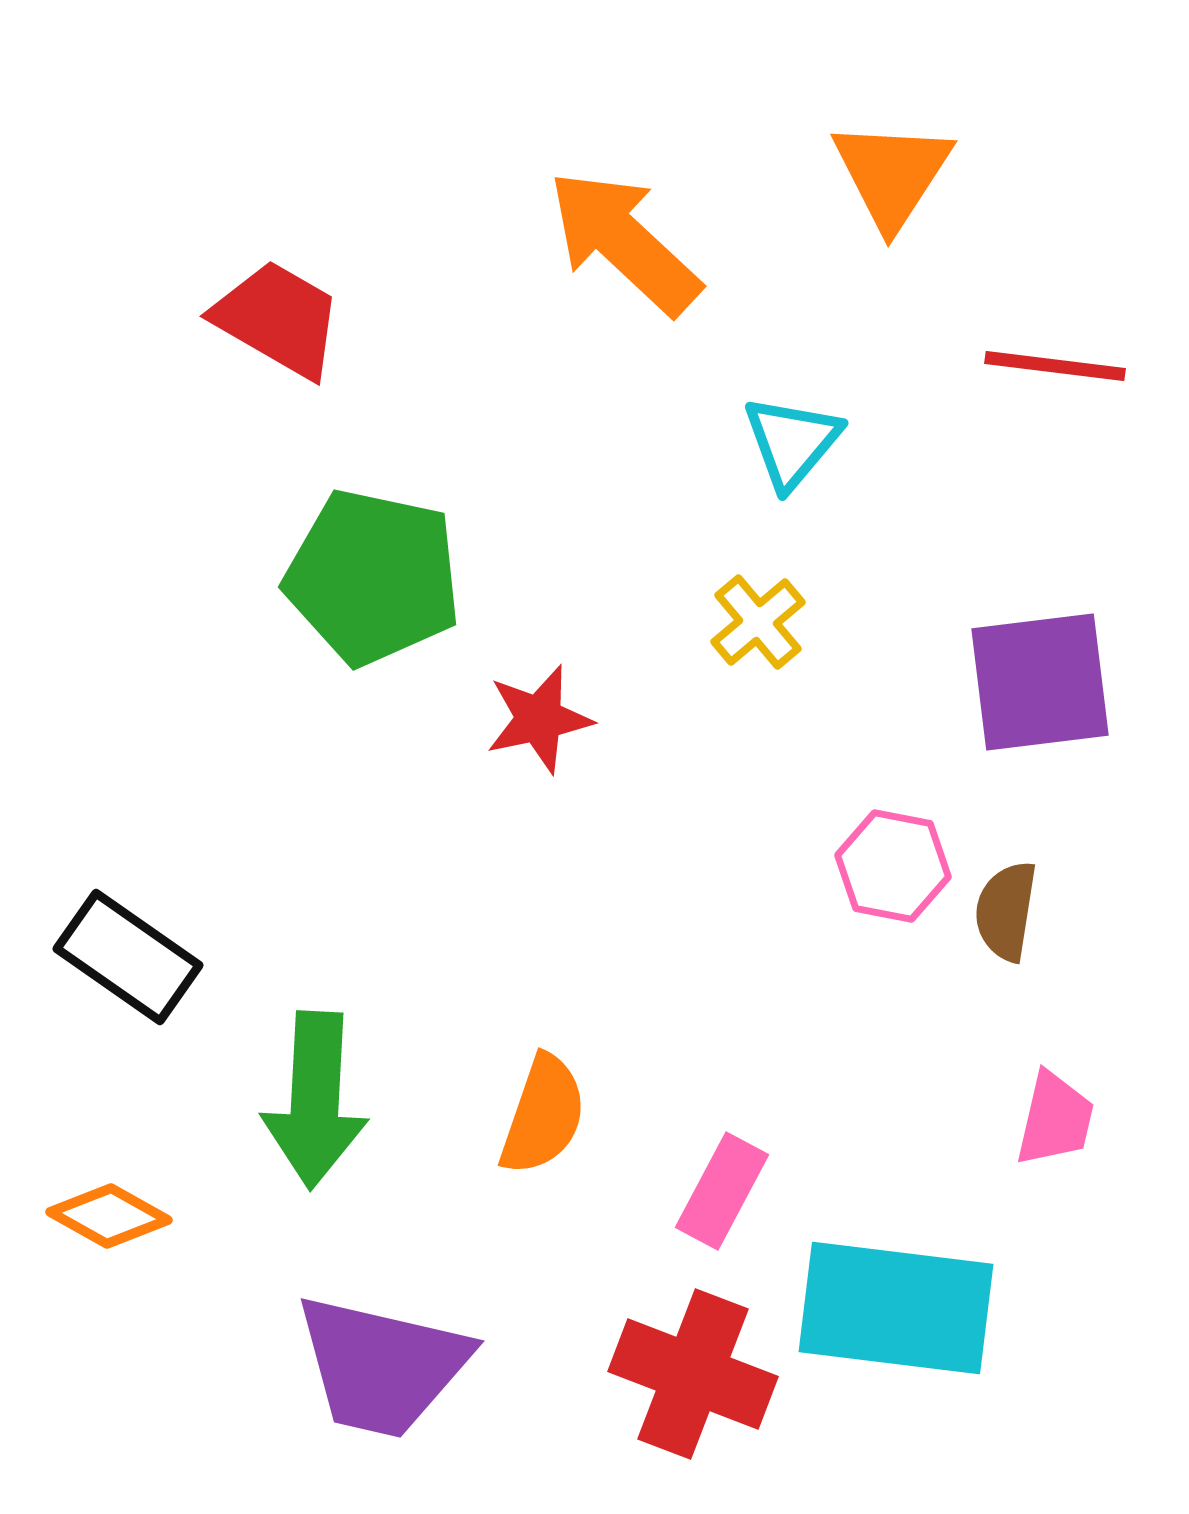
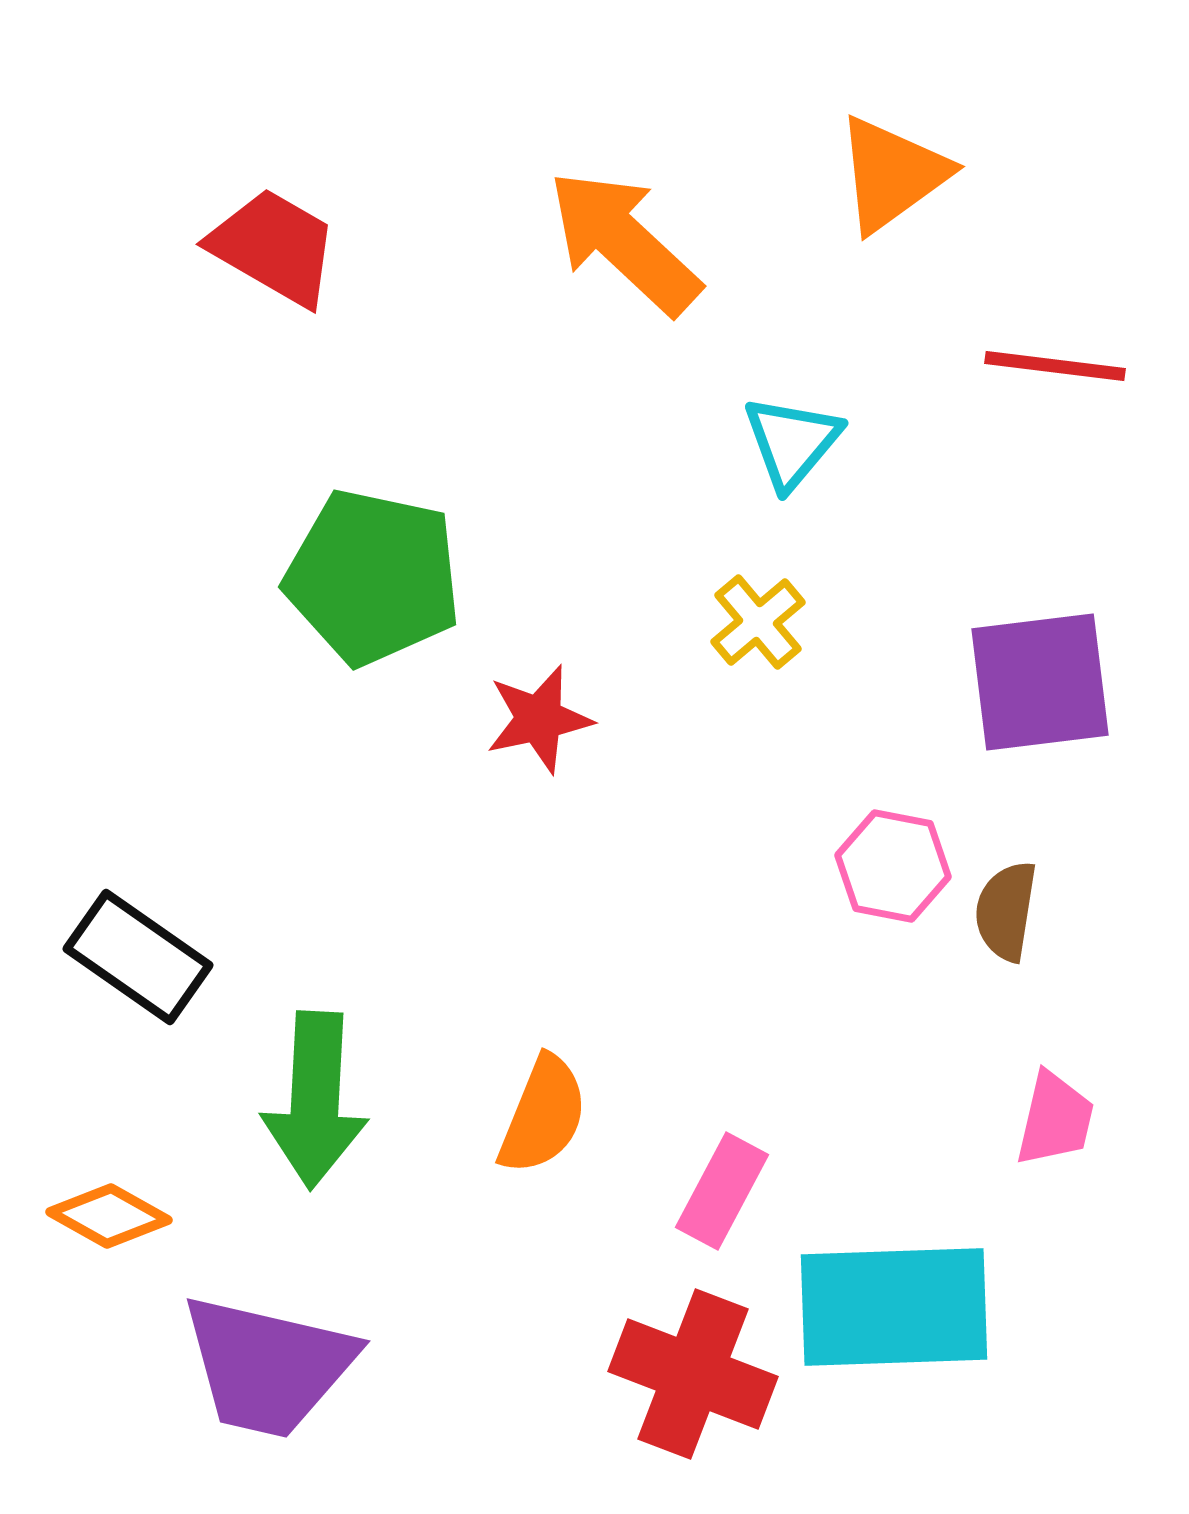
orange triangle: rotated 21 degrees clockwise
red trapezoid: moved 4 px left, 72 px up
black rectangle: moved 10 px right
orange semicircle: rotated 3 degrees clockwise
cyan rectangle: moved 2 px left, 1 px up; rotated 9 degrees counterclockwise
purple trapezoid: moved 114 px left
